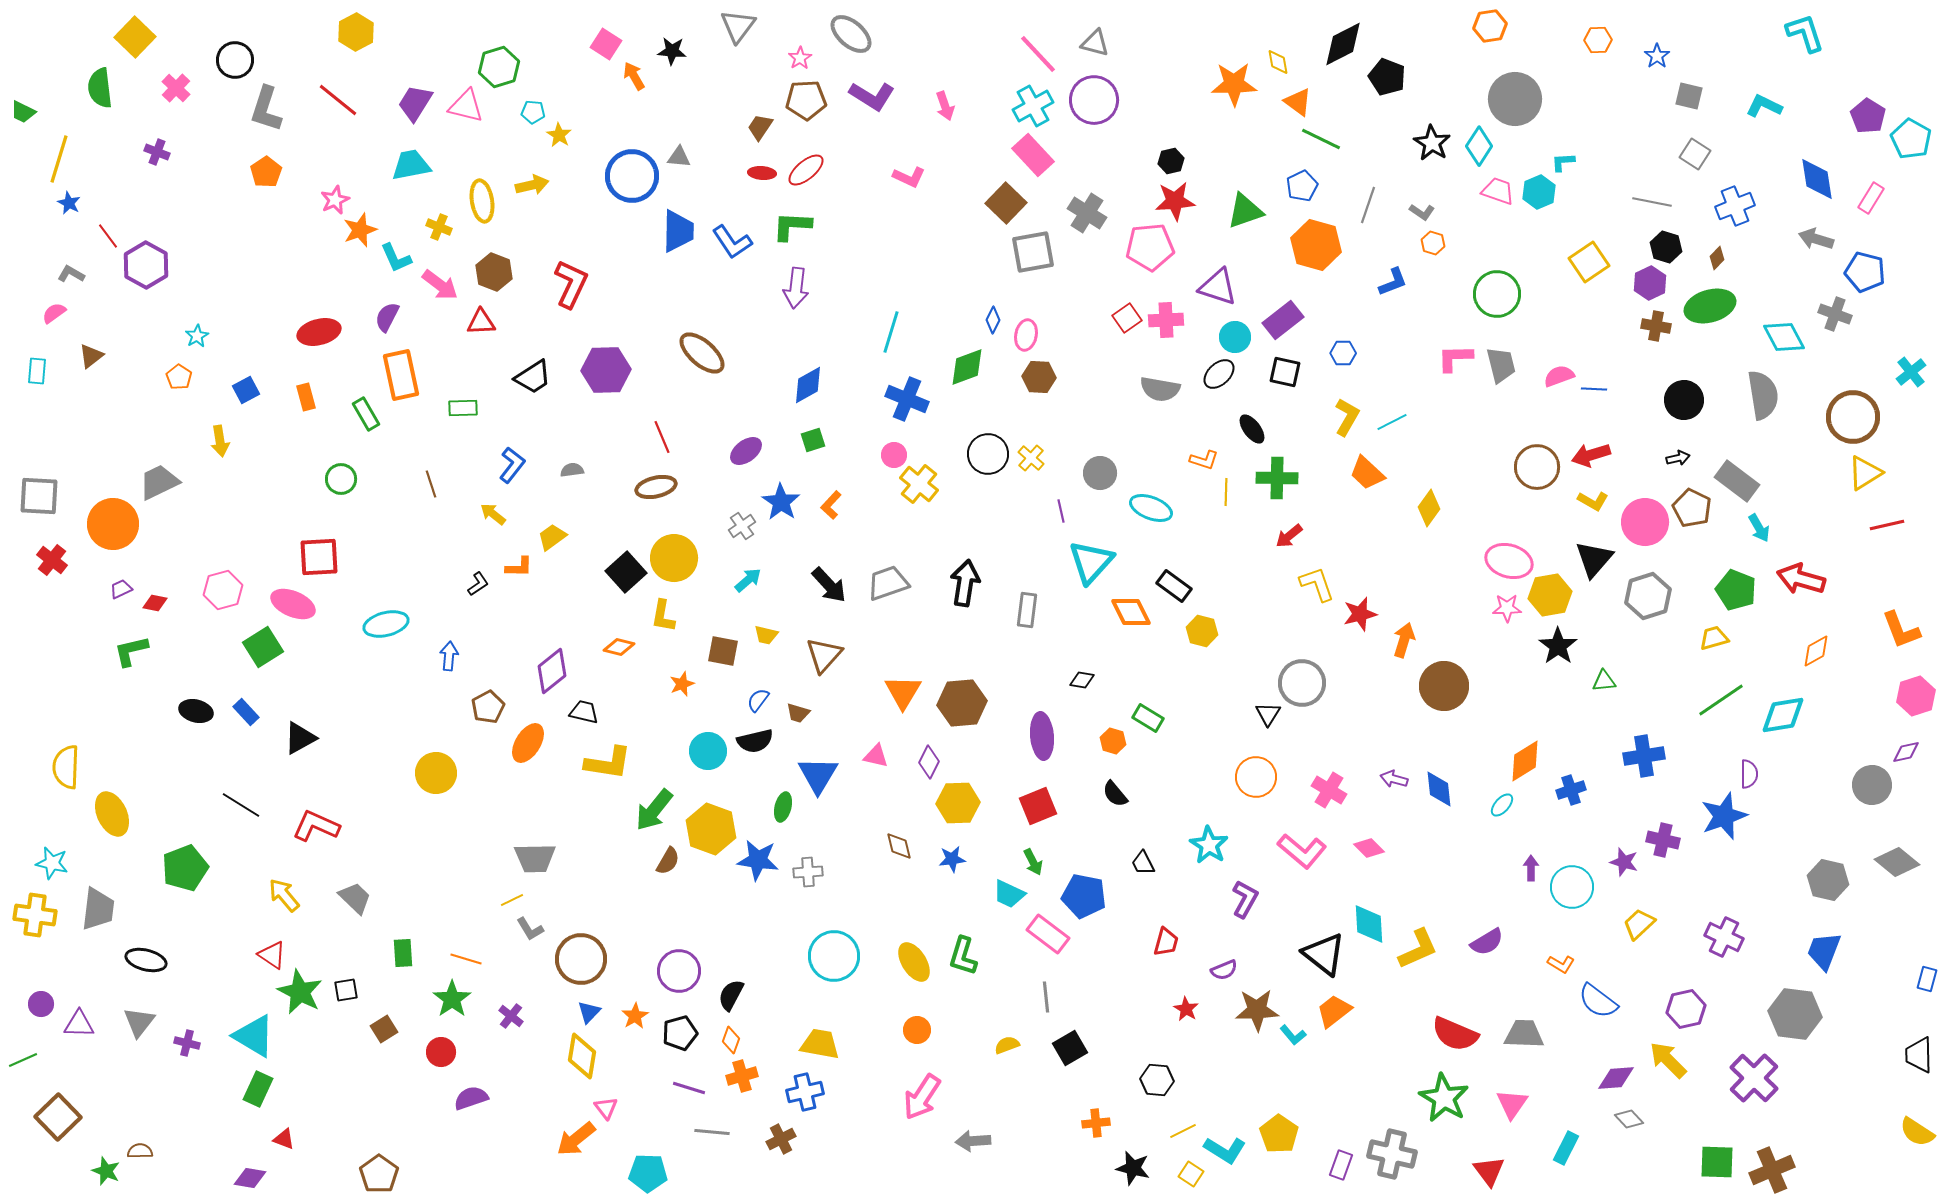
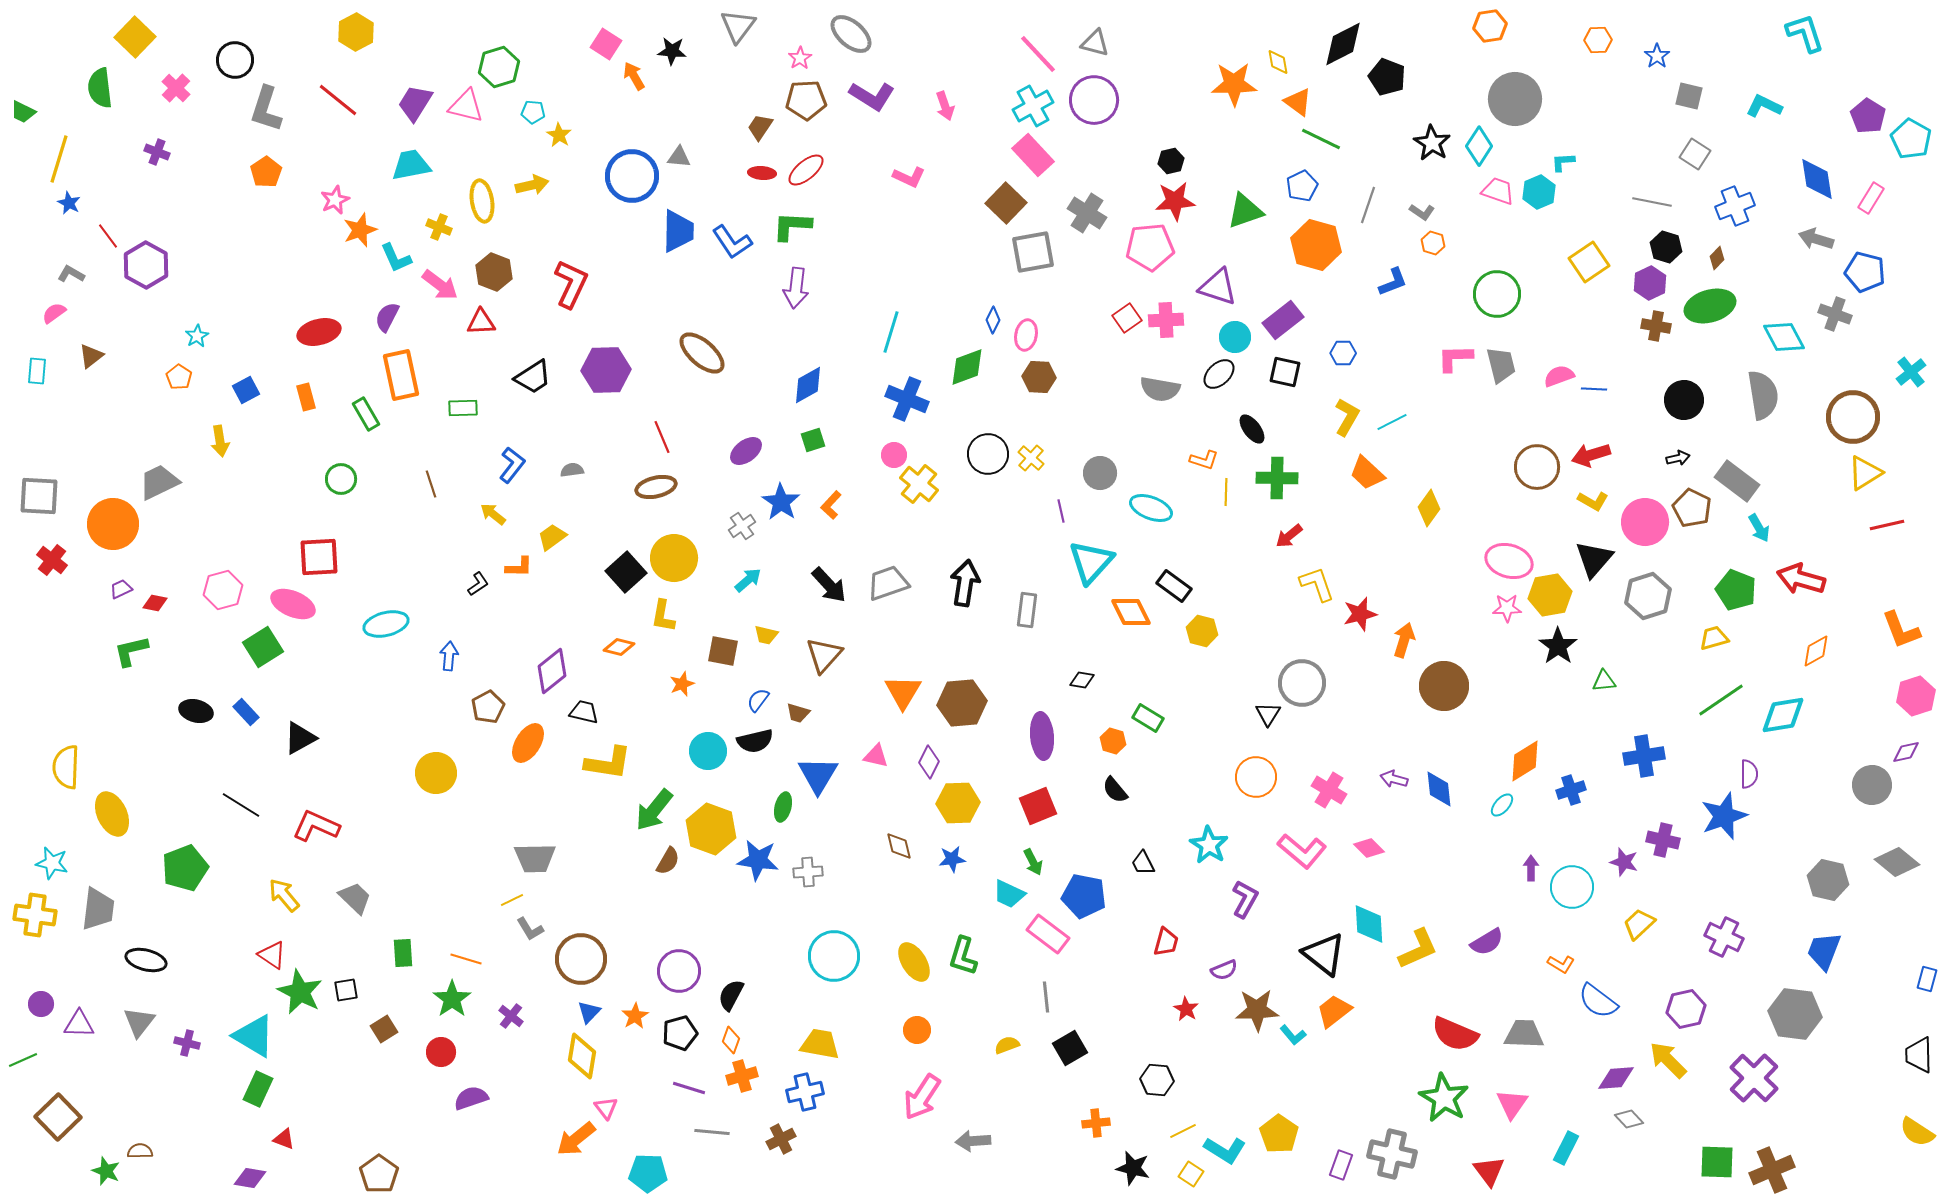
black semicircle at (1115, 794): moved 4 px up
